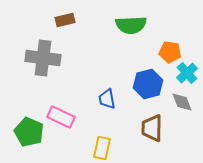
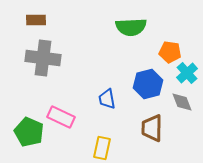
brown rectangle: moved 29 px left; rotated 12 degrees clockwise
green semicircle: moved 2 px down
